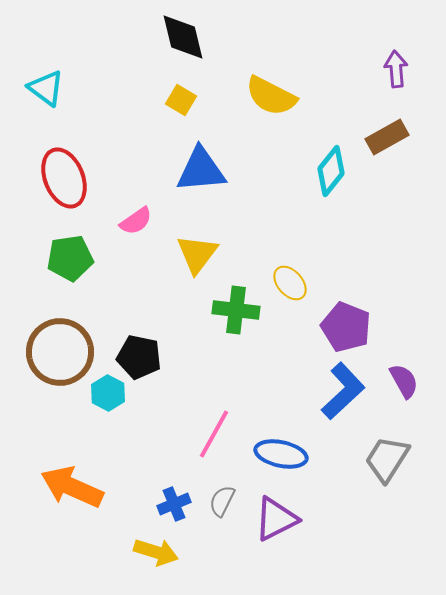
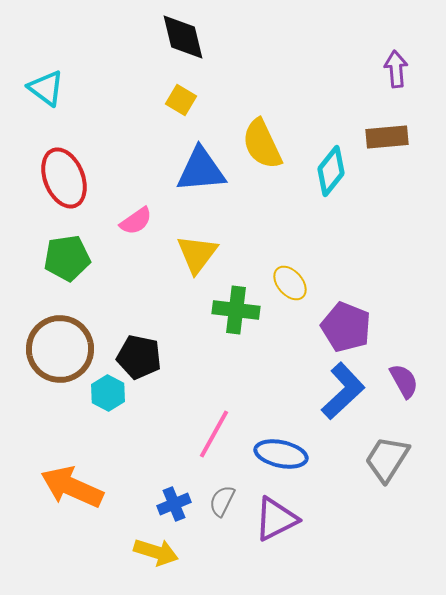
yellow semicircle: moved 9 px left, 48 px down; rotated 38 degrees clockwise
brown rectangle: rotated 24 degrees clockwise
green pentagon: moved 3 px left
brown circle: moved 3 px up
